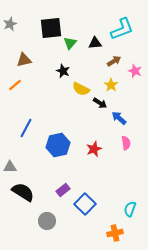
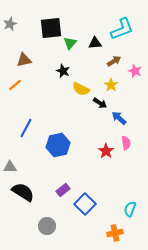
red star: moved 12 px right, 2 px down; rotated 14 degrees counterclockwise
gray circle: moved 5 px down
